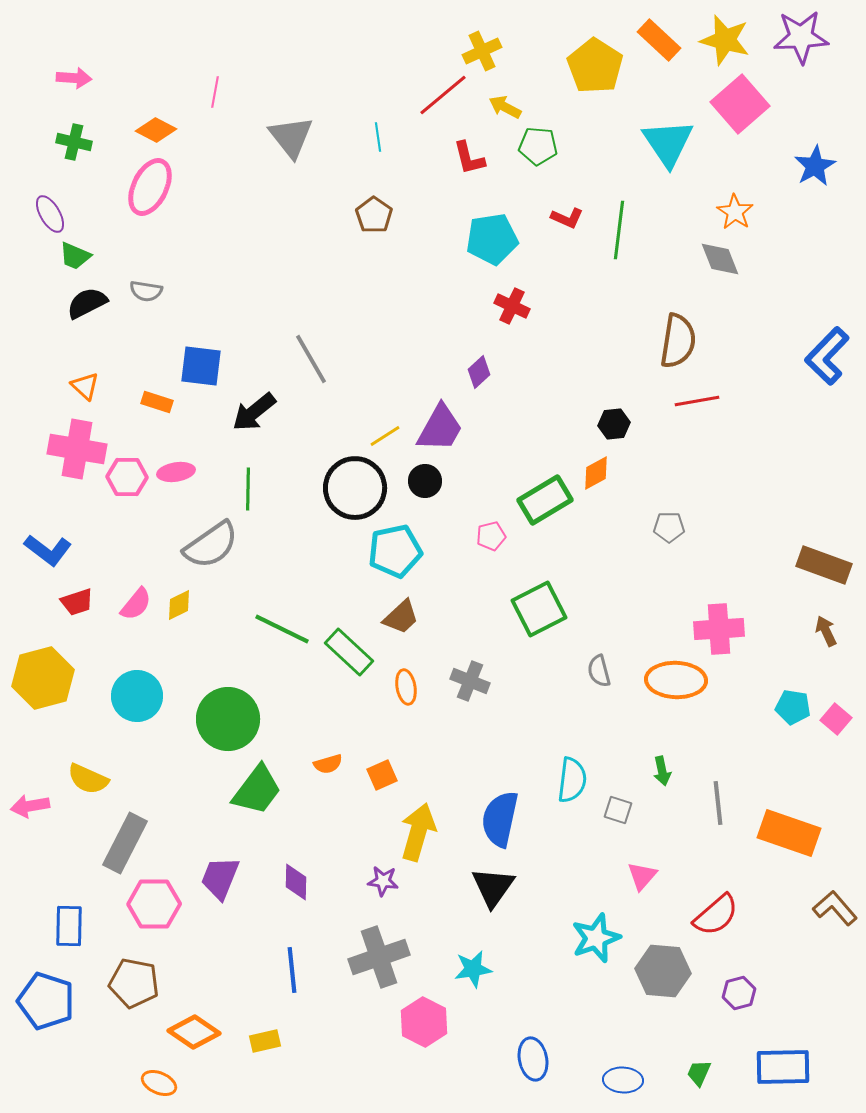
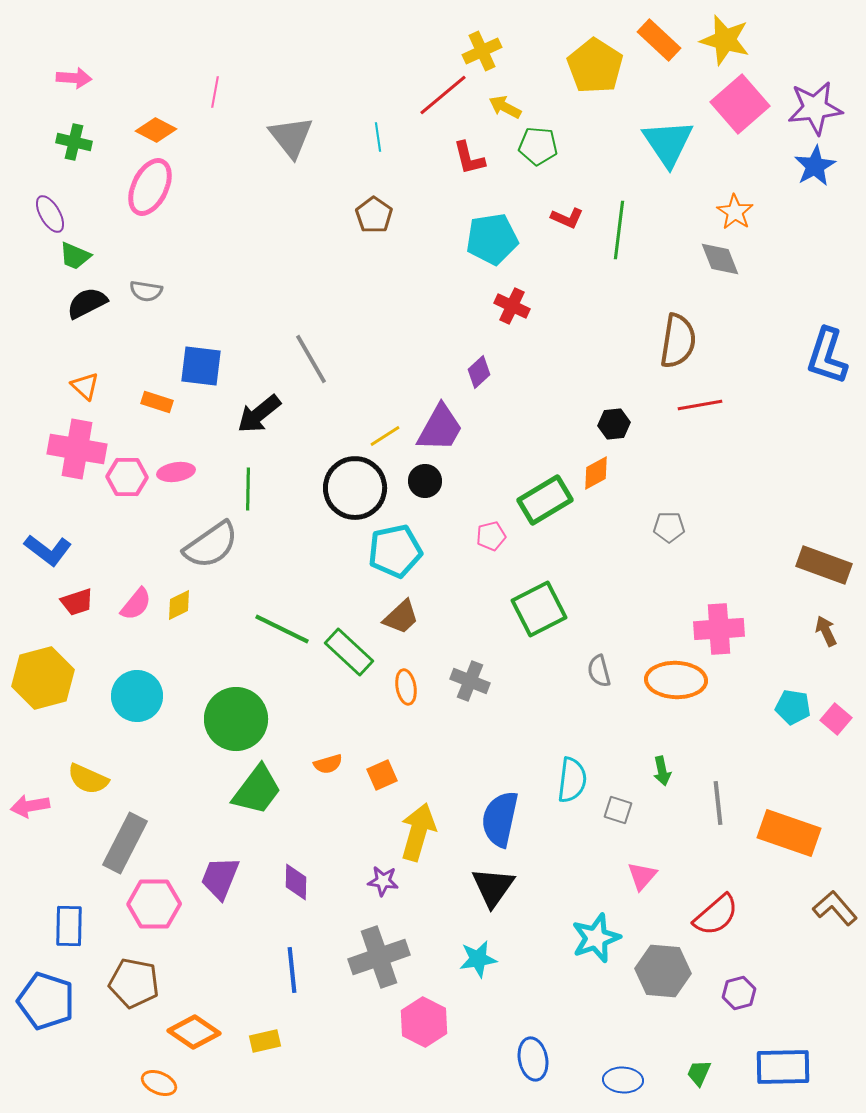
purple star at (801, 37): moved 14 px right, 71 px down; rotated 4 degrees counterclockwise
blue L-shape at (827, 356): rotated 26 degrees counterclockwise
red line at (697, 401): moved 3 px right, 4 px down
black arrow at (254, 412): moved 5 px right, 2 px down
green circle at (228, 719): moved 8 px right
cyan star at (473, 969): moved 5 px right, 10 px up
